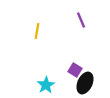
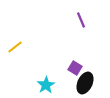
yellow line: moved 22 px left, 16 px down; rotated 42 degrees clockwise
purple square: moved 2 px up
